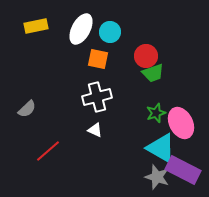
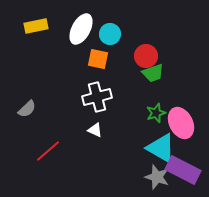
cyan circle: moved 2 px down
